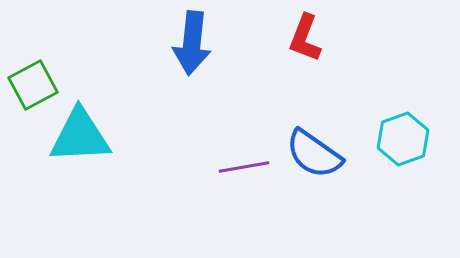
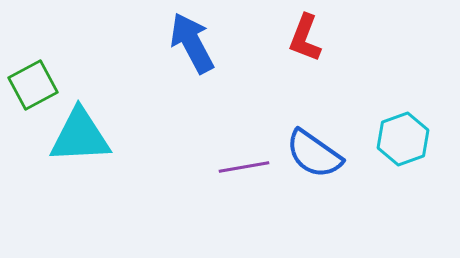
blue arrow: rotated 146 degrees clockwise
